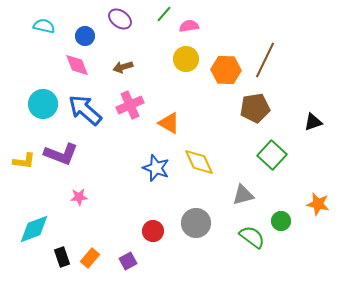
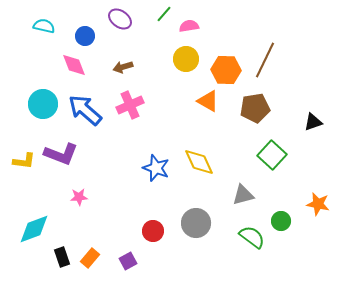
pink diamond: moved 3 px left
orange triangle: moved 39 px right, 22 px up
